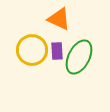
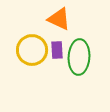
purple rectangle: moved 1 px up
green ellipse: rotated 24 degrees counterclockwise
